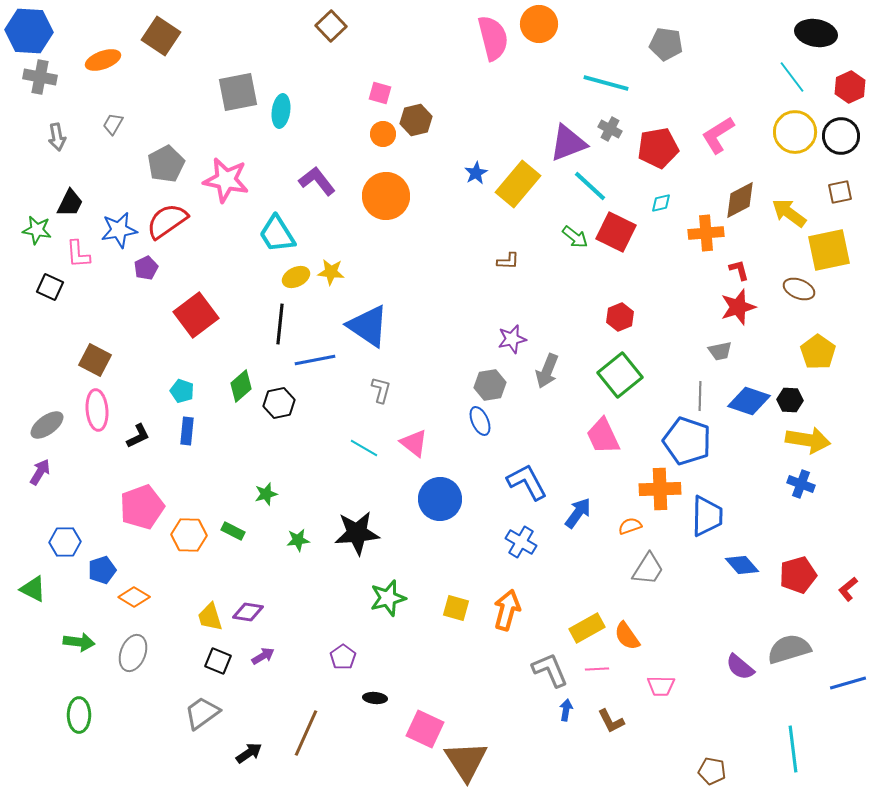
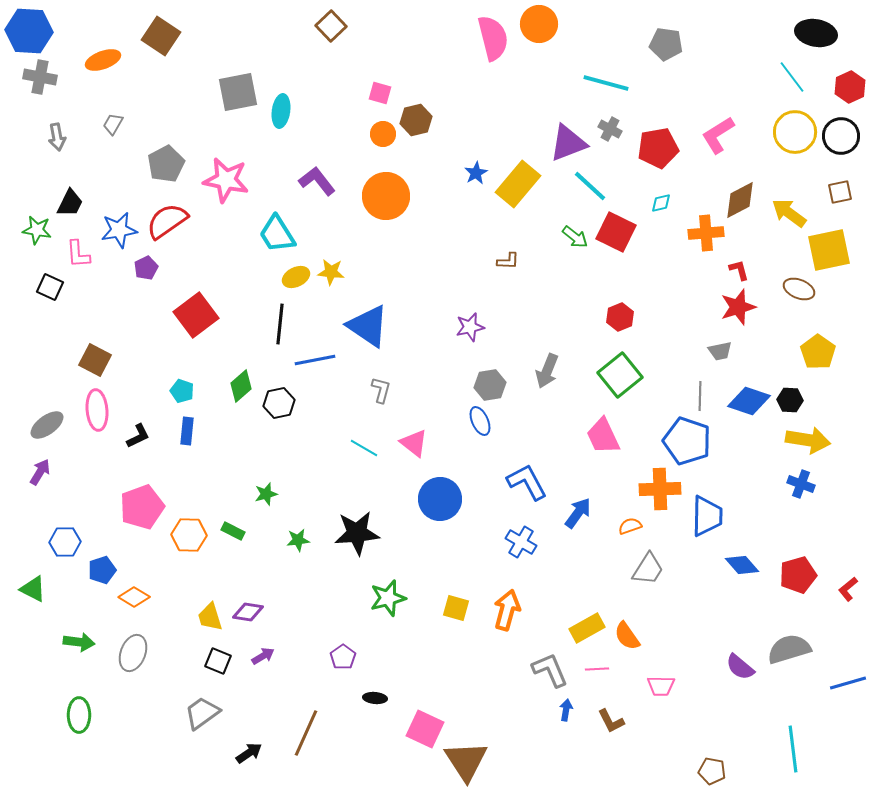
purple star at (512, 339): moved 42 px left, 12 px up
